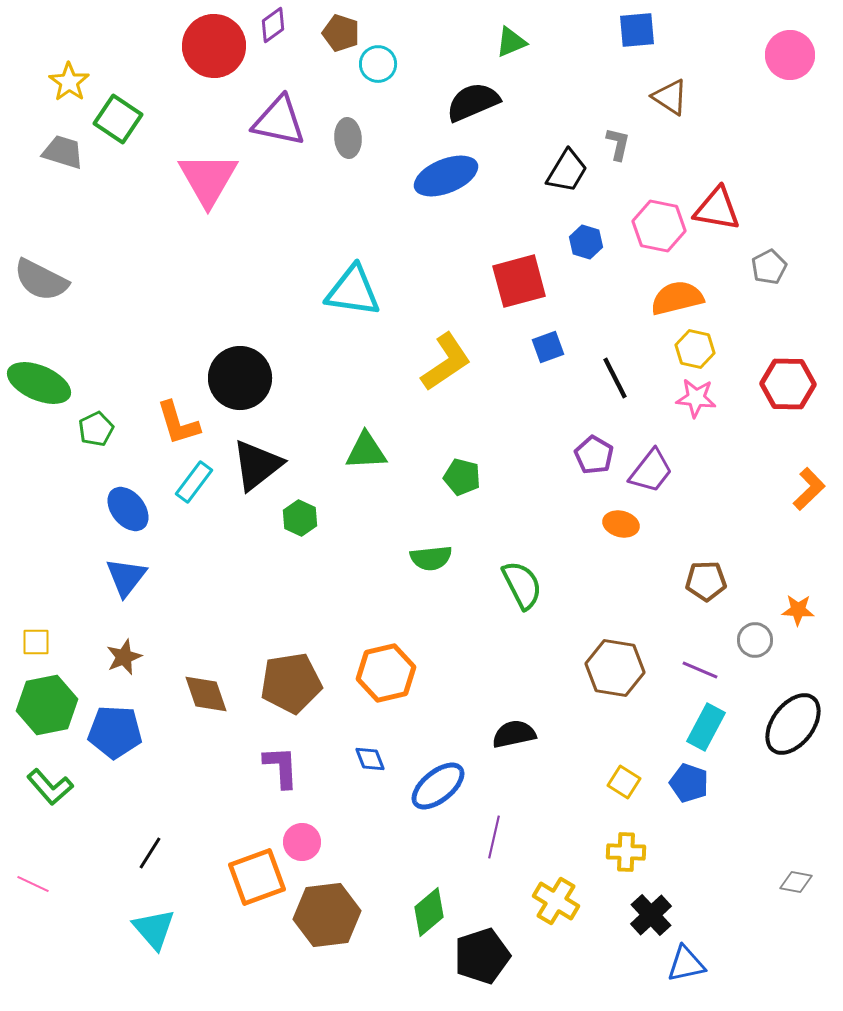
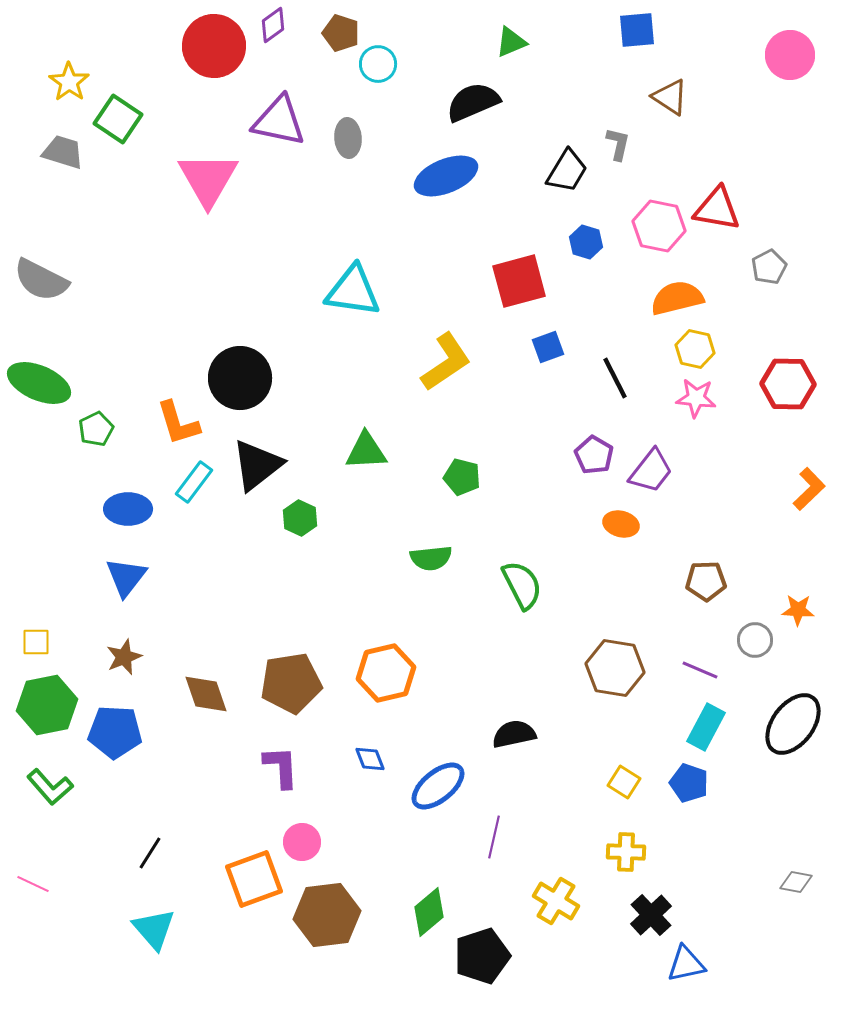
blue ellipse at (128, 509): rotated 51 degrees counterclockwise
orange square at (257, 877): moved 3 px left, 2 px down
